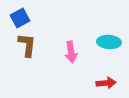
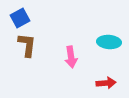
pink arrow: moved 5 px down
